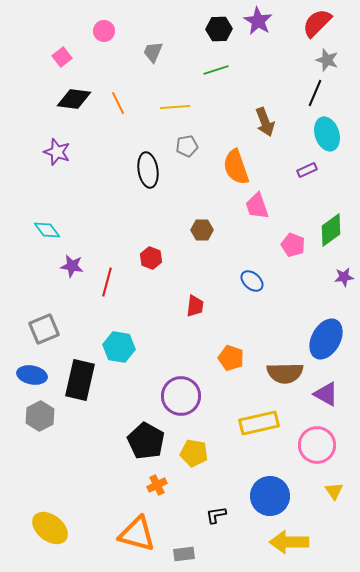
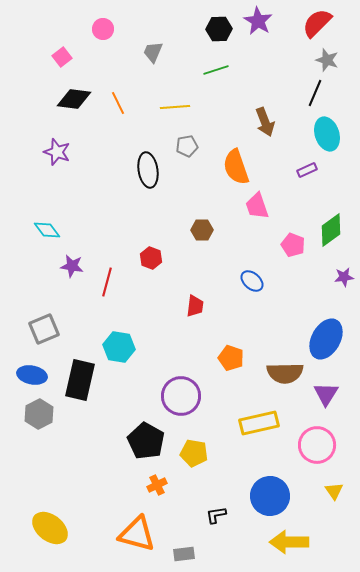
pink circle at (104, 31): moved 1 px left, 2 px up
purple triangle at (326, 394): rotated 32 degrees clockwise
gray hexagon at (40, 416): moved 1 px left, 2 px up
